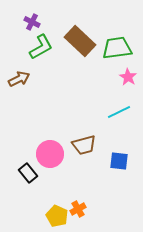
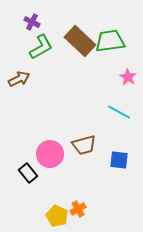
green trapezoid: moved 7 px left, 7 px up
cyan line: rotated 55 degrees clockwise
blue square: moved 1 px up
